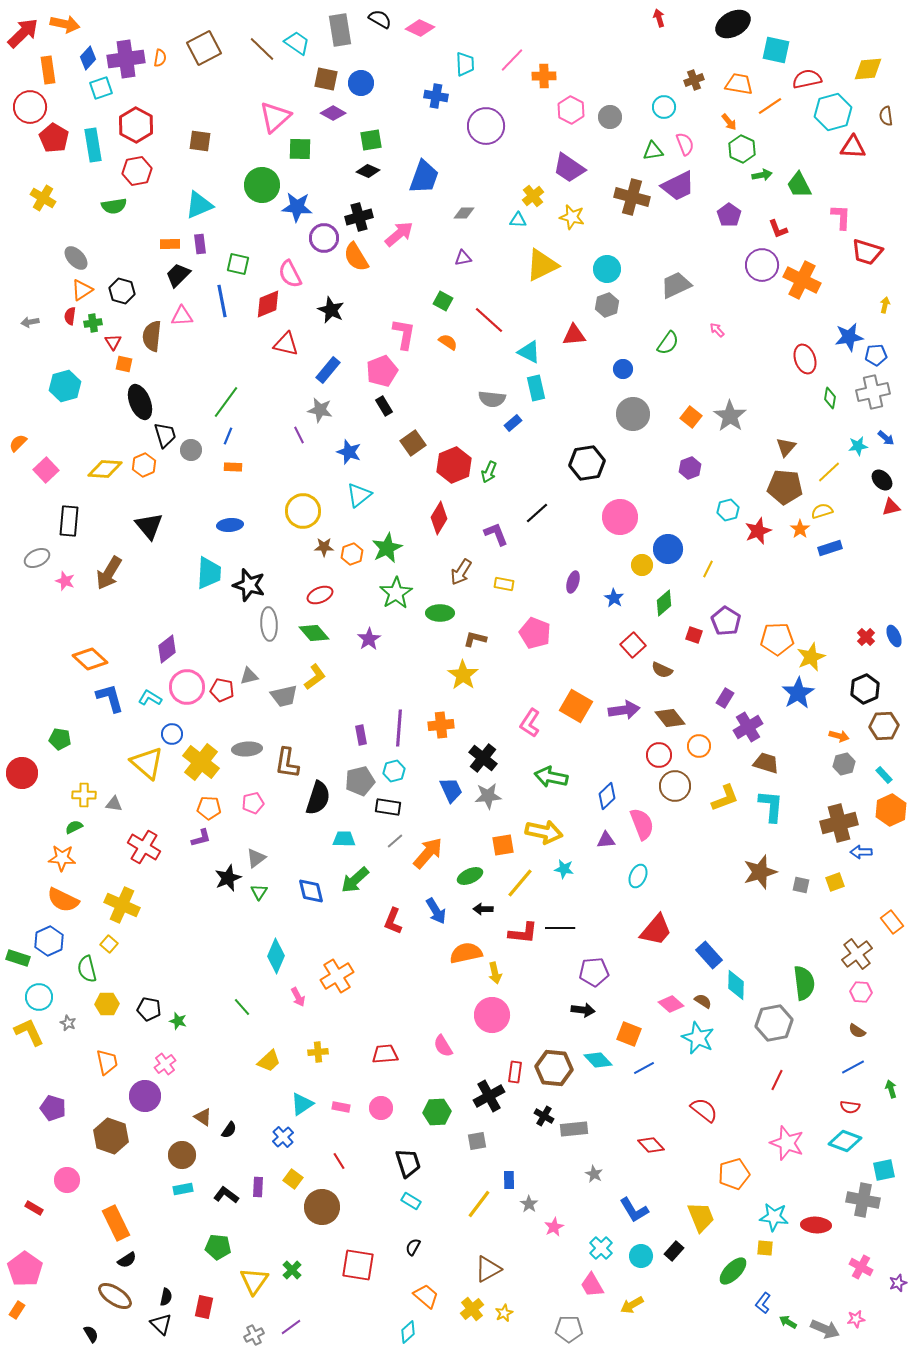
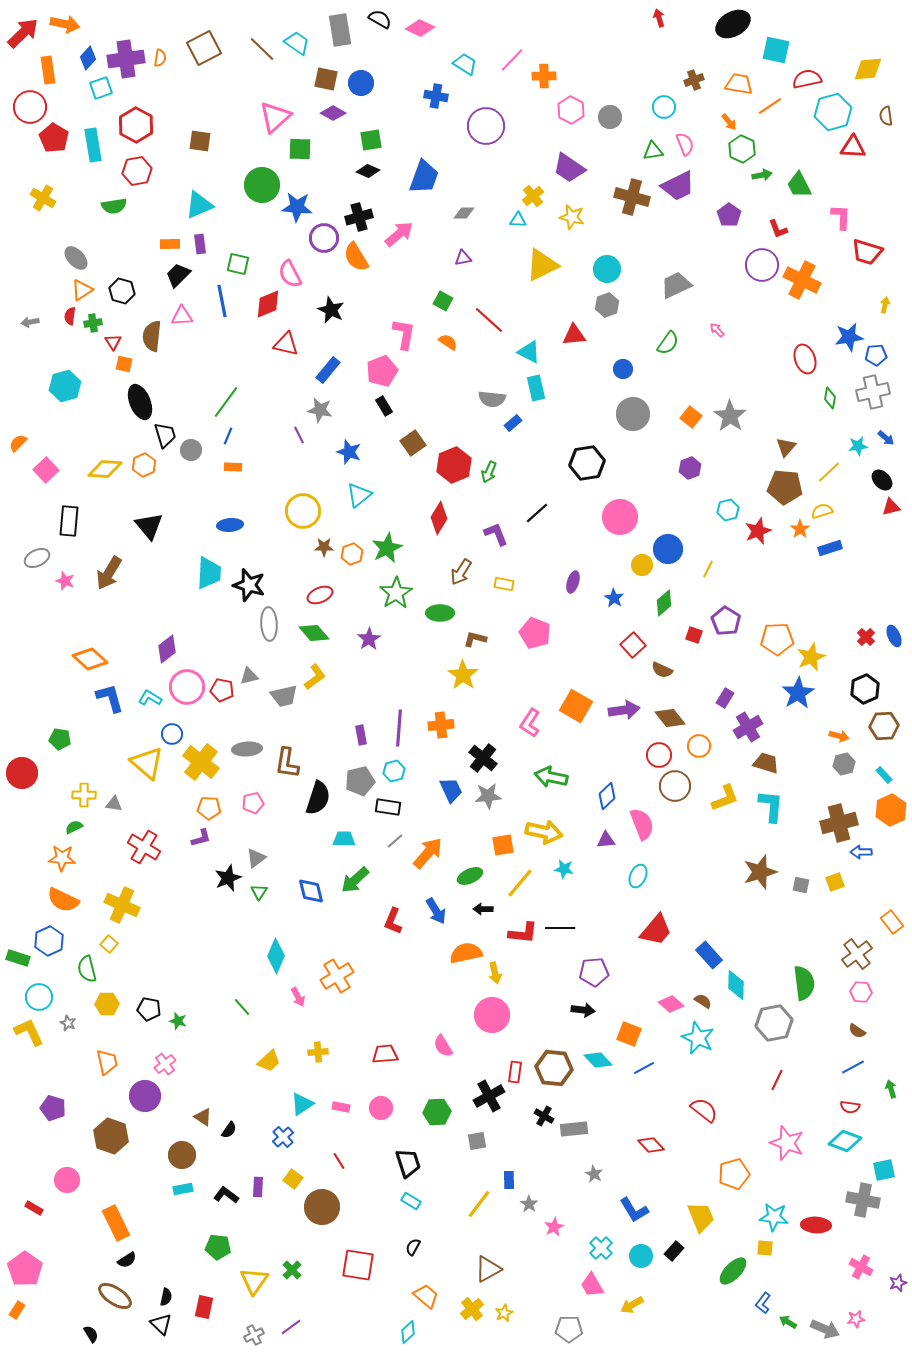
cyan trapezoid at (465, 64): rotated 55 degrees counterclockwise
